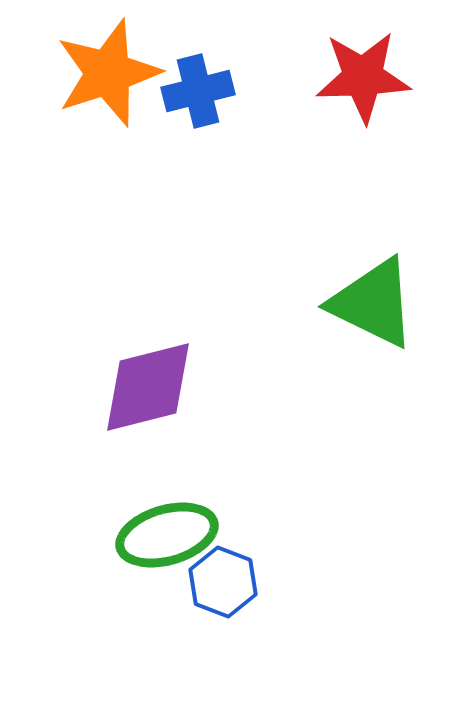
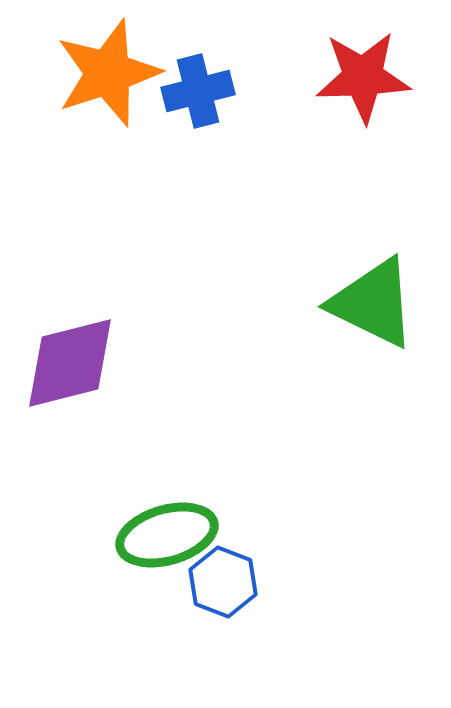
purple diamond: moved 78 px left, 24 px up
